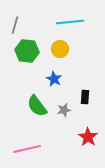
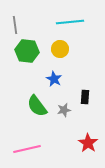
gray line: rotated 24 degrees counterclockwise
red star: moved 6 px down
